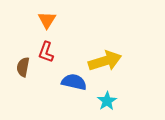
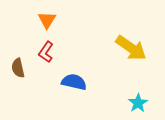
red L-shape: rotated 15 degrees clockwise
yellow arrow: moved 26 px right, 13 px up; rotated 52 degrees clockwise
brown semicircle: moved 5 px left, 1 px down; rotated 24 degrees counterclockwise
cyan star: moved 31 px right, 2 px down
